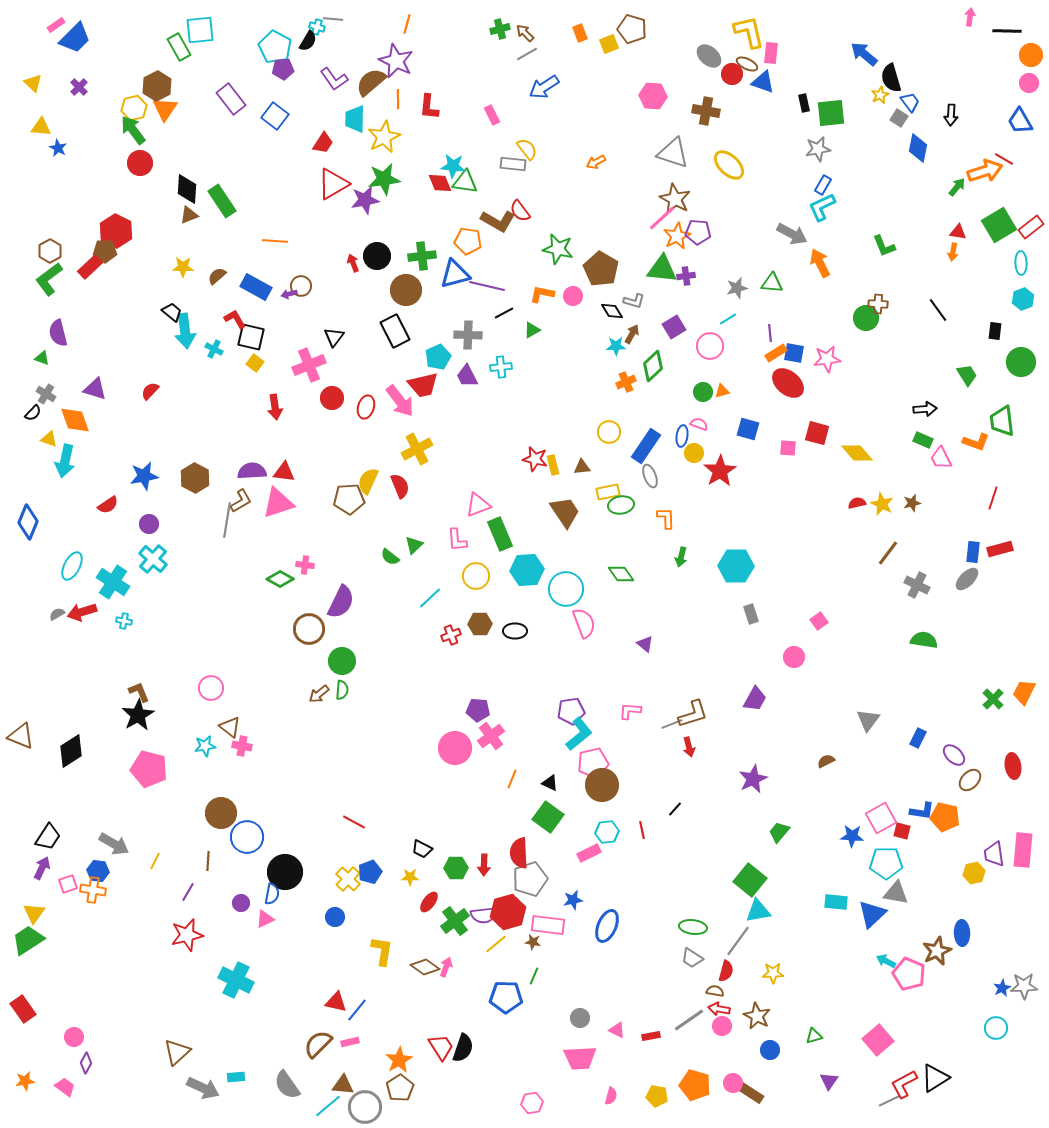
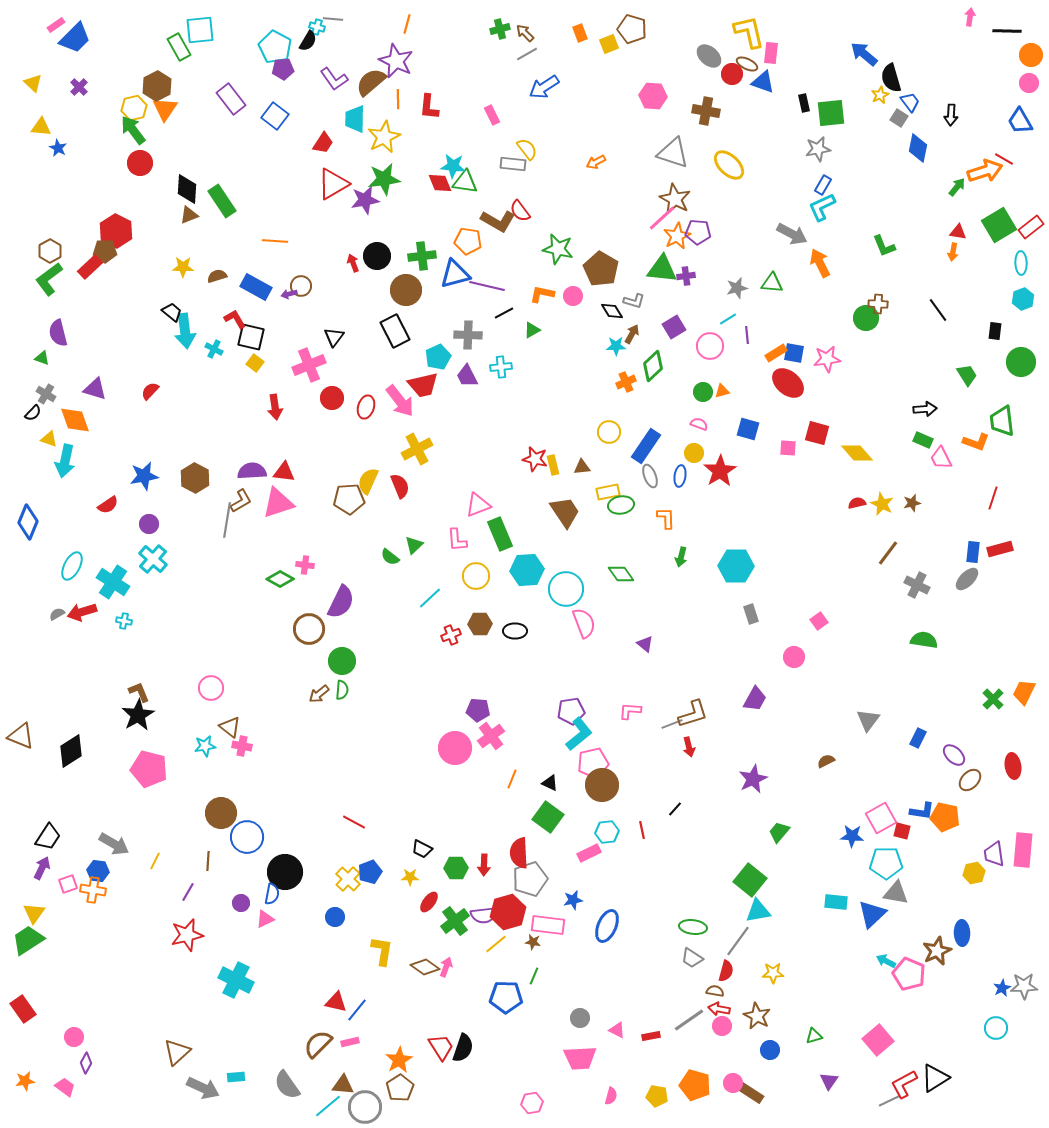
brown semicircle at (217, 276): rotated 24 degrees clockwise
purple line at (770, 333): moved 23 px left, 2 px down
blue ellipse at (682, 436): moved 2 px left, 40 px down
